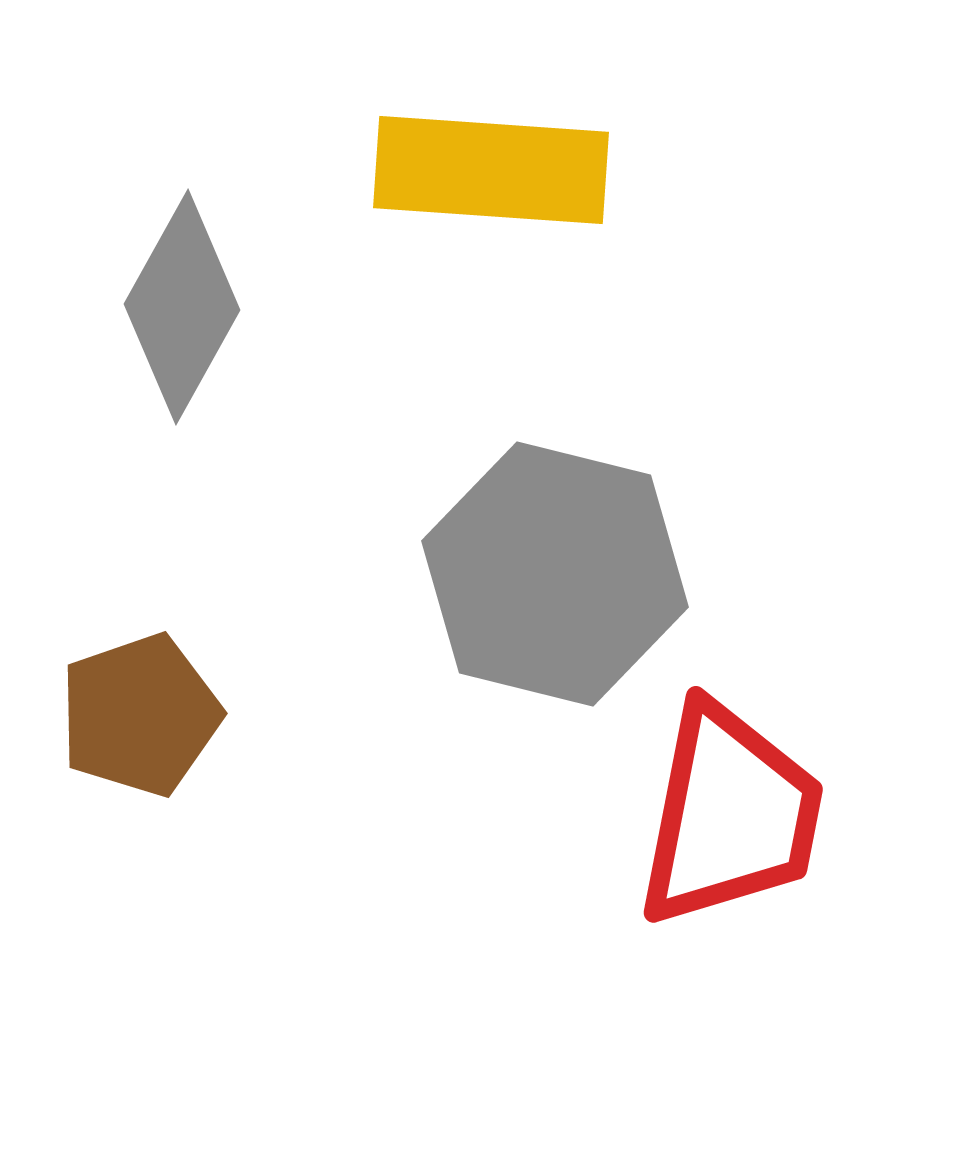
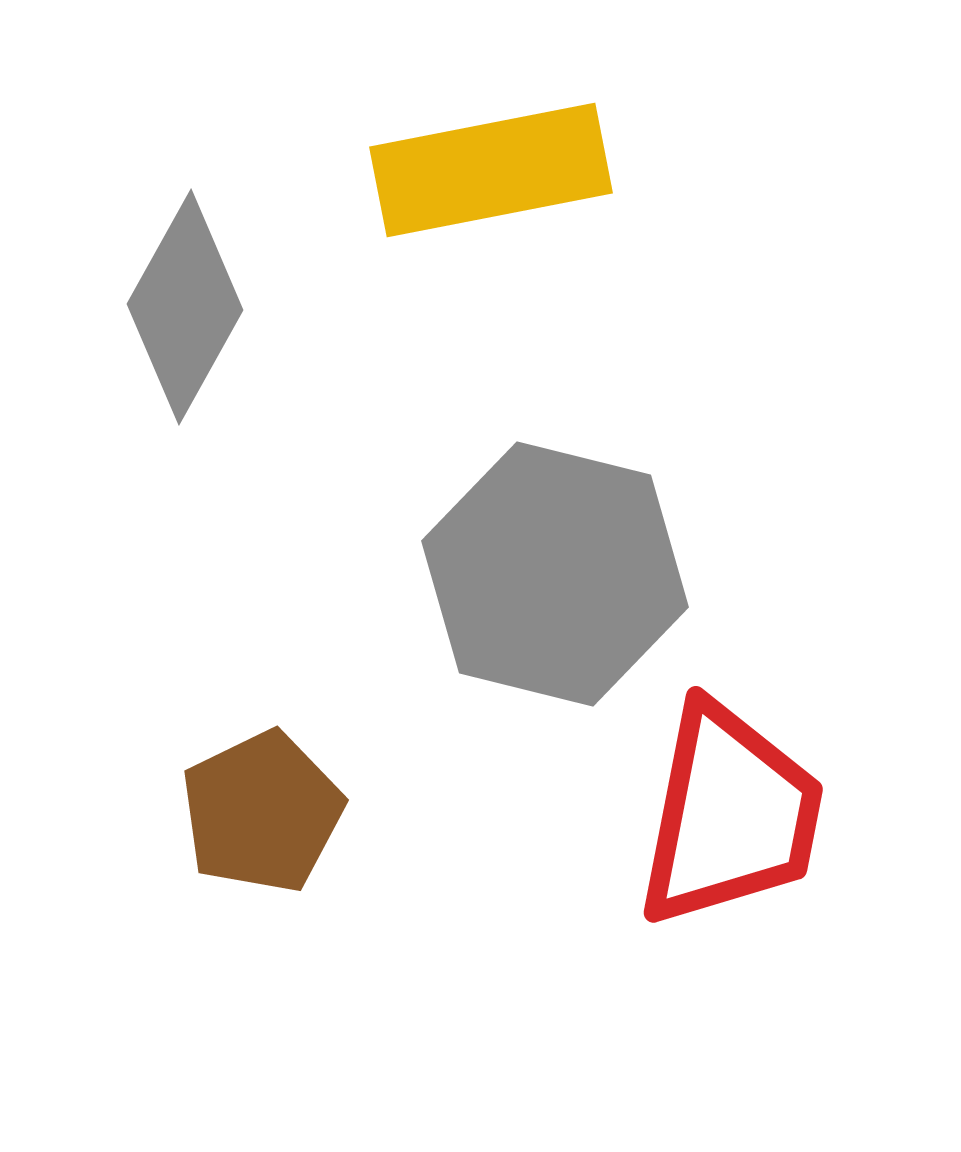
yellow rectangle: rotated 15 degrees counterclockwise
gray diamond: moved 3 px right
brown pentagon: moved 122 px right, 97 px down; rotated 7 degrees counterclockwise
